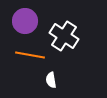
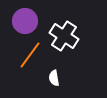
orange line: rotated 64 degrees counterclockwise
white semicircle: moved 3 px right, 2 px up
